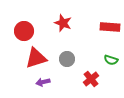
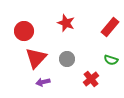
red star: moved 3 px right
red rectangle: rotated 54 degrees counterclockwise
red triangle: rotated 30 degrees counterclockwise
